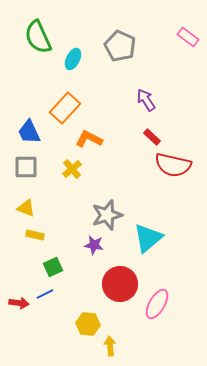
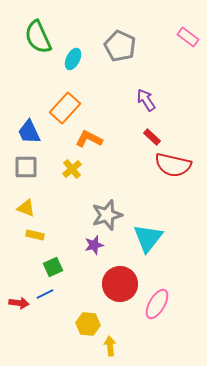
cyan triangle: rotated 12 degrees counterclockwise
purple star: rotated 24 degrees counterclockwise
